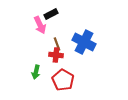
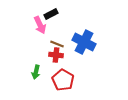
brown line: rotated 48 degrees counterclockwise
